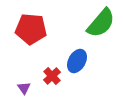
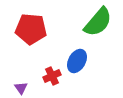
green semicircle: moved 3 px left, 1 px up
red cross: rotated 18 degrees clockwise
purple triangle: moved 3 px left
